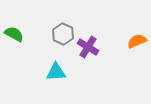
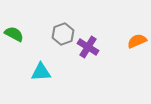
gray hexagon: rotated 15 degrees clockwise
cyan triangle: moved 15 px left
